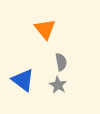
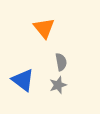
orange triangle: moved 1 px left, 1 px up
gray star: rotated 24 degrees clockwise
